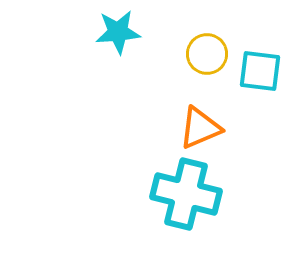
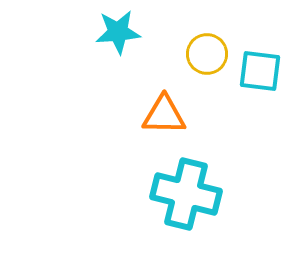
orange triangle: moved 36 px left, 13 px up; rotated 24 degrees clockwise
